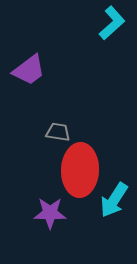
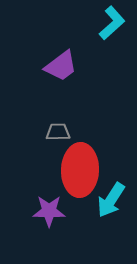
purple trapezoid: moved 32 px right, 4 px up
gray trapezoid: rotated 10 degrees counterclockwise
cyan arrow: moved 3 px left
purple star: moved 1 px left, 2 px up
